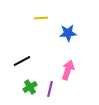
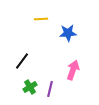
yellow line: moved 1 px down
black line: rotated 24 degrees counterclockwise
pink arrow: moved 5 px right
